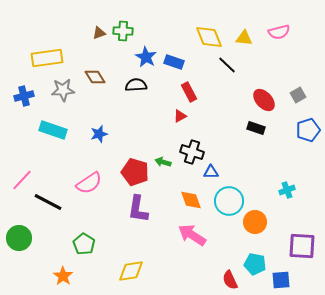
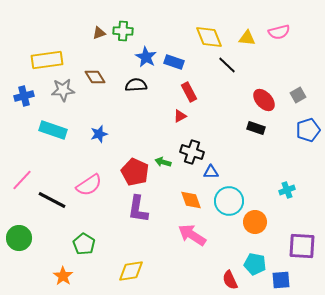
yellow triangle at (244, 38): moved 3 px right
yellow rectangle at (47, 58): moved 2 px down
red pentagon at (135, 172): rotated 8 degrees clockwise
pink semicircle at (89, 183): moved 2 px down
black line at (48, 202): moved 4 px right, 2 px up
